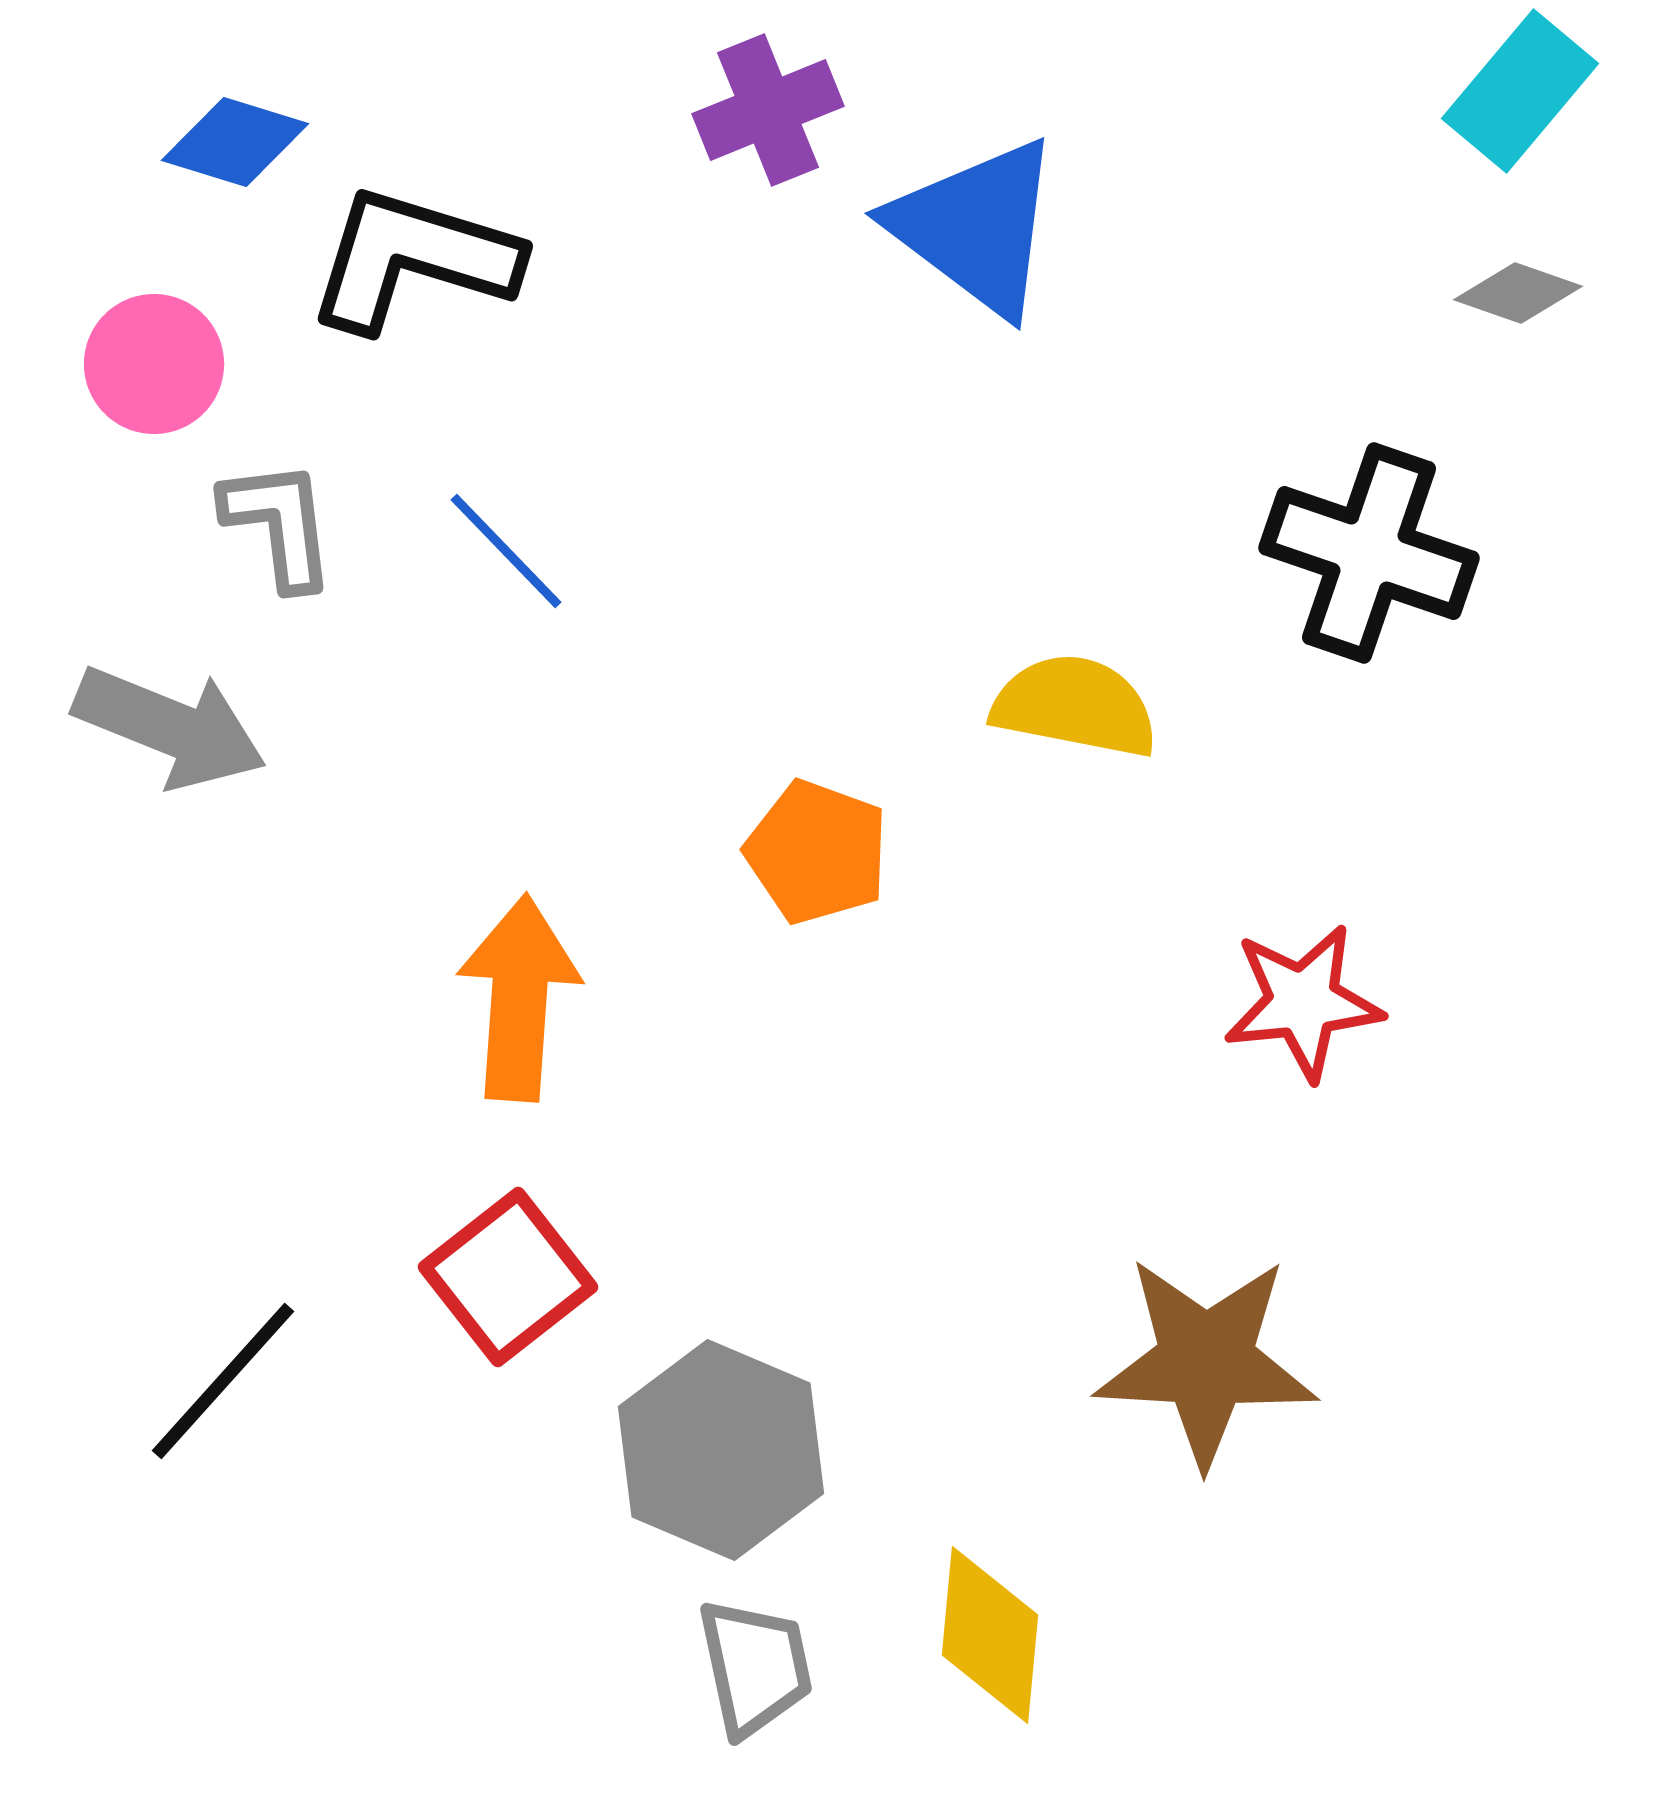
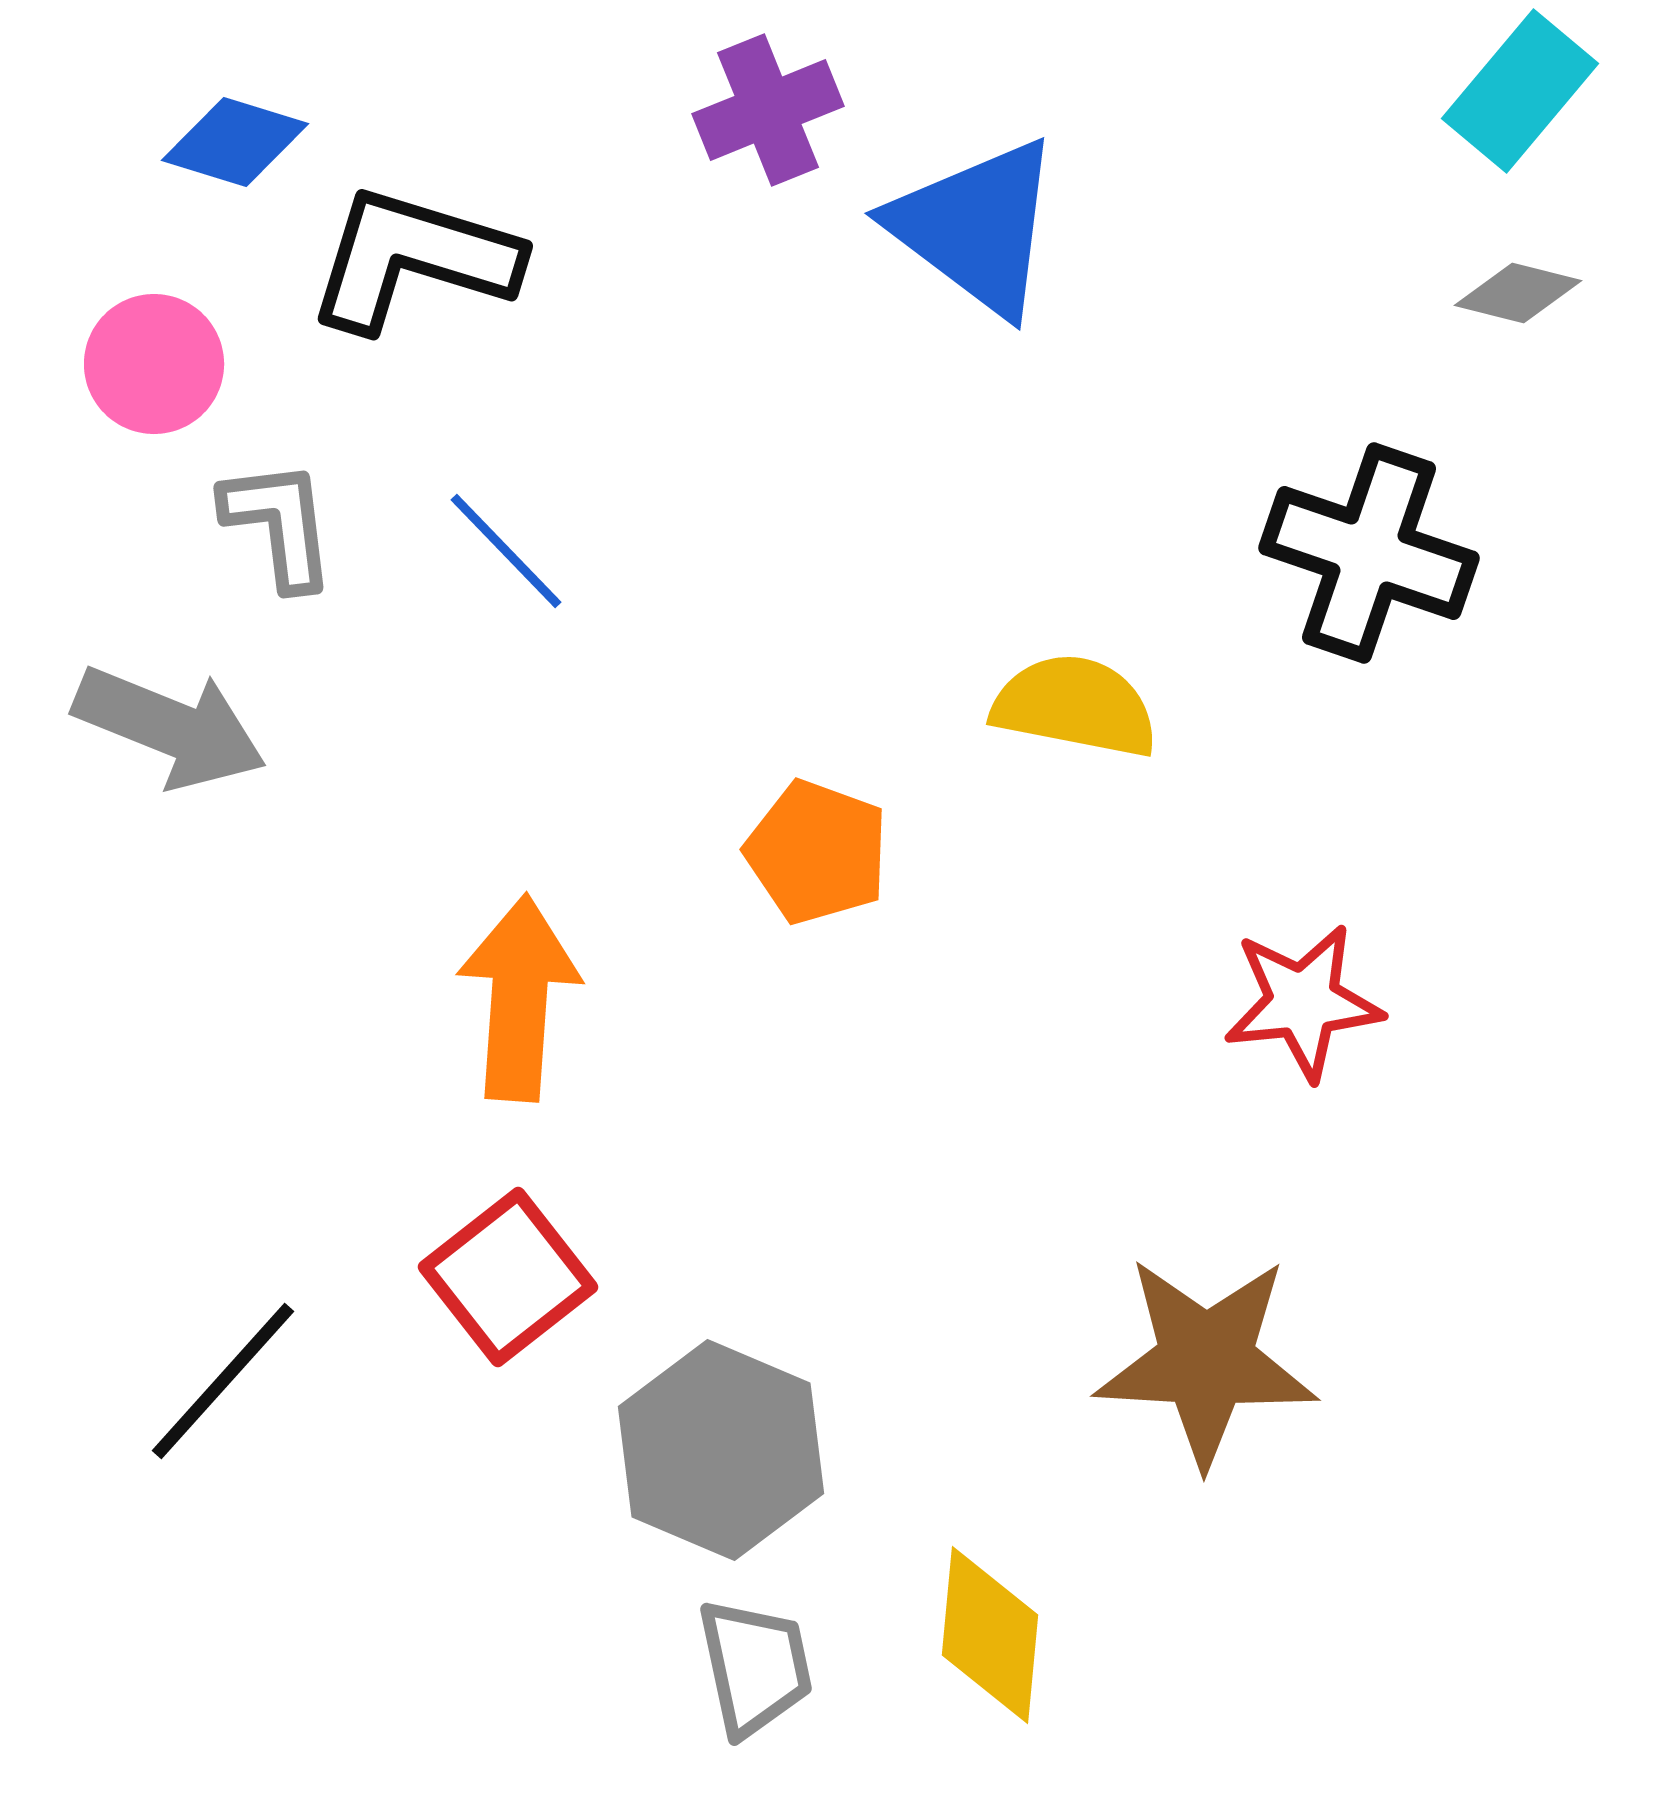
gray diamond: rotated 5 degrees counterclockwise
